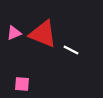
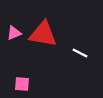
red triangle: rotated 12 degrees counterclockwise
white line: moved 9 px right, 3 px down
